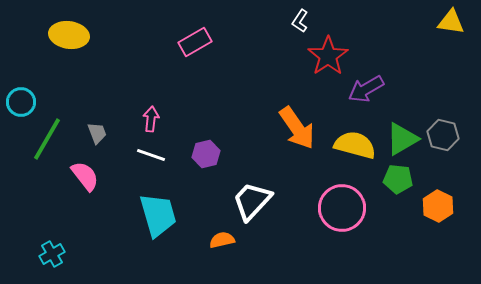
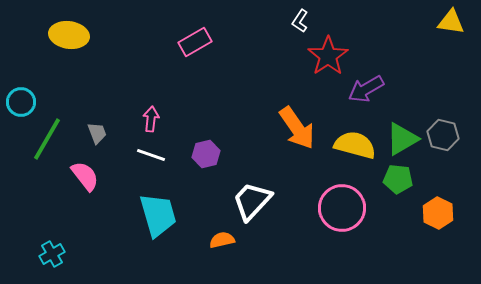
orange hexagon: moved 7 px down
